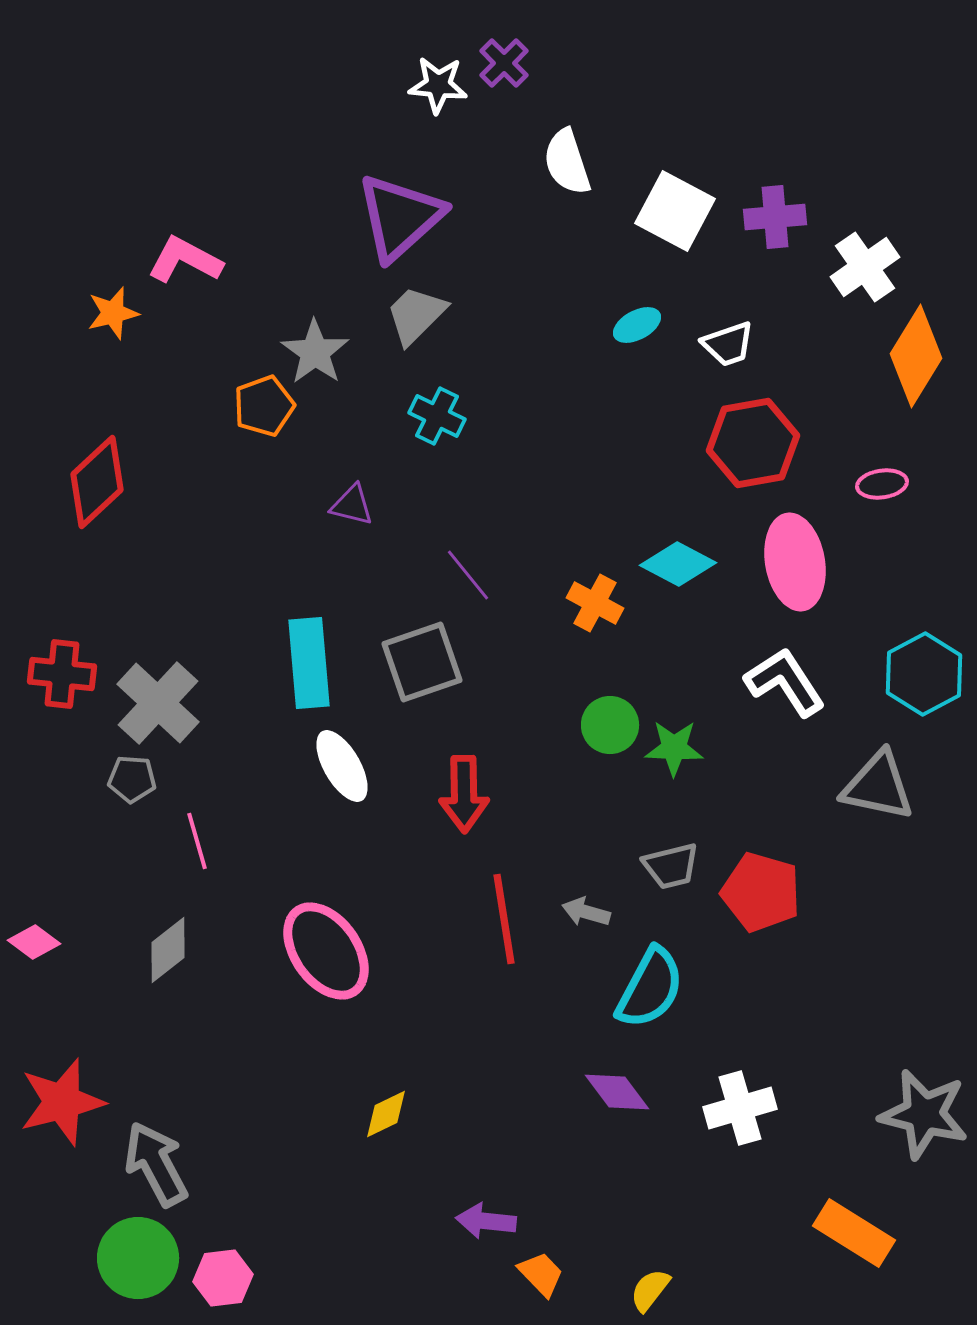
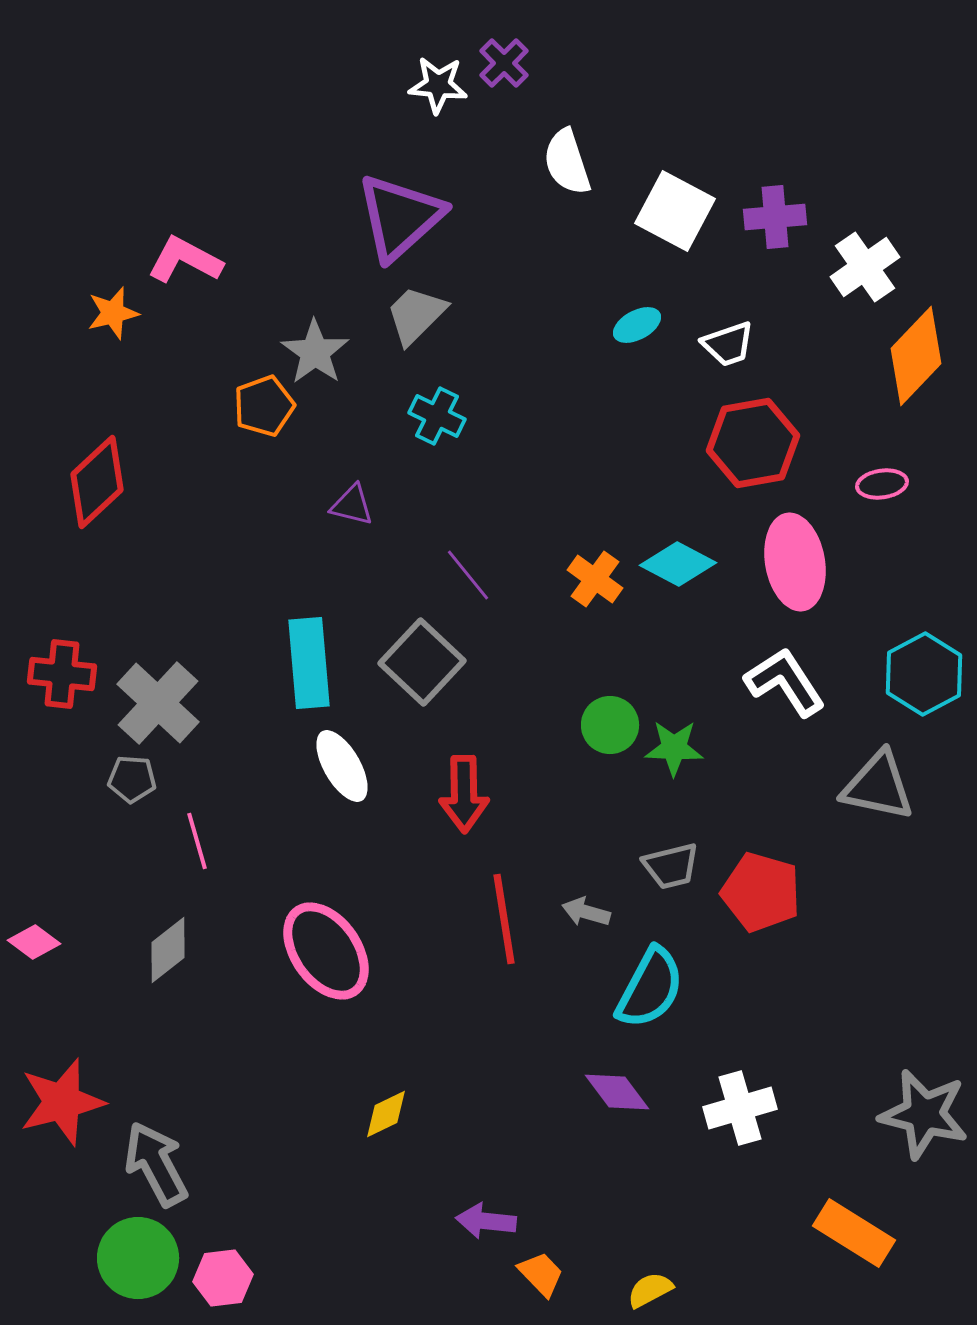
orange diamond at (916, 356): rotated 12 degrees clockwise
orange cross at (595, 603): moved 24 px up; rotated 8 degrees clockwise
gray square at (422, 662): rotated 28 degrees counterclockwise
yellow semicircle at (650, 1290): rotated 24 degrees clockwise
